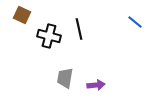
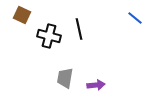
blue line: moved 4 px up
